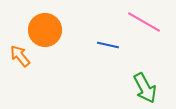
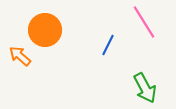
pink line: rotated 28 degrees clockwise
blue line: rotated 75 degrees counterclockwise
orange arrow: rotated 10 degrees counterclockwise
